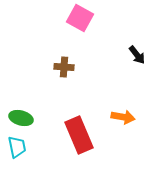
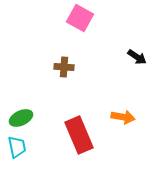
black arrow: moved 2 px down; rotated 18 degrees counterclockwise
green ellipse: rotated 40 degrees counterclockwise
